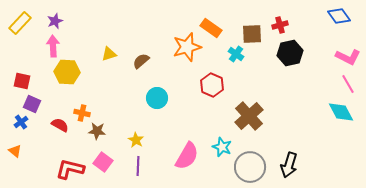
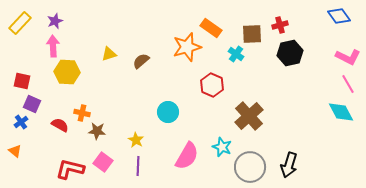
cyan circle: moved 11 px right, 14 px down
